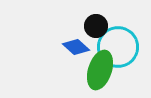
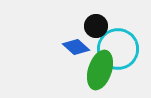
cyan circle: moved 2 px down
